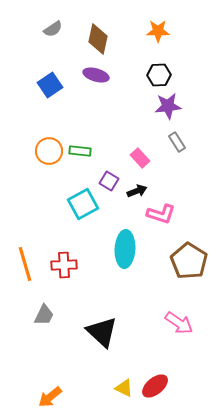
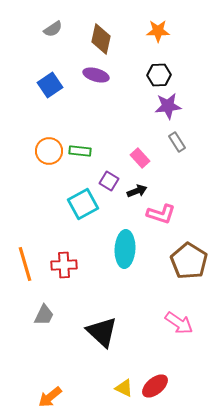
brown diamond: moved 3 px right
